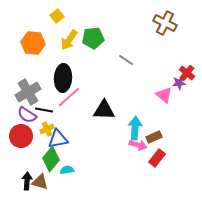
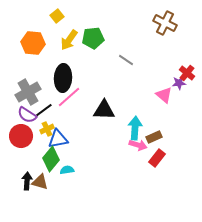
black line: rotated 48 degrees counterclockwise
